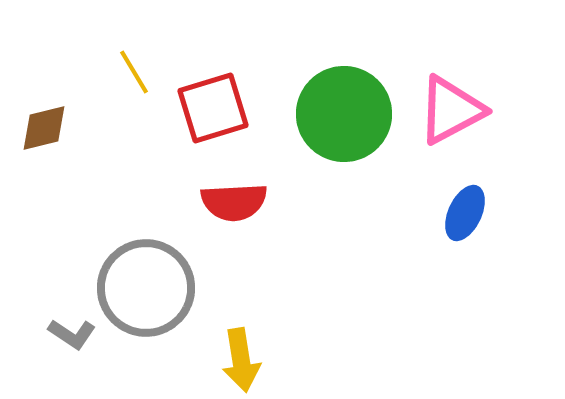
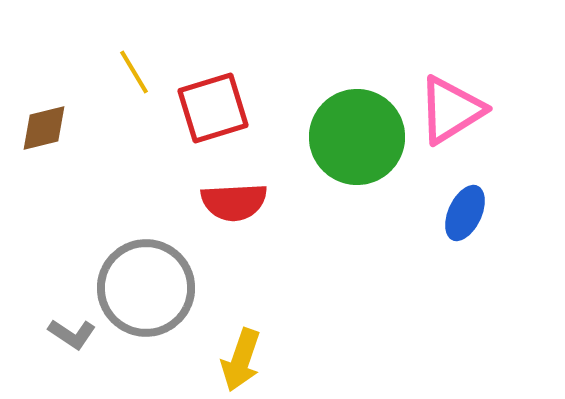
pink triangle: rotated 4 degrees counterclockwise
green circle: moved 13 px right, 23 px down
yellow arrow: rotated 28 degrees clockwise
